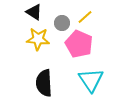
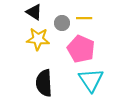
yellow line: moved 1 px left, 1 px down; rotated 42 degrees clockwise
pink pentagon: moved 2 px right, 5 px down
